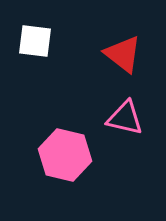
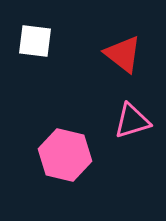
pink triangle: moved 7 px right, 3 px down; rotated 30 degrees counterclockwise
